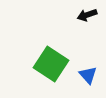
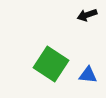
blue triangle: rotated 42 degrees counterclockwise
